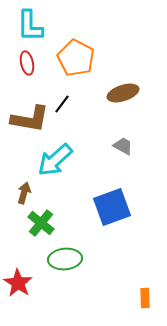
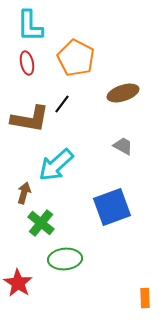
cyan arrow: moved 1 px right, 5 px down
